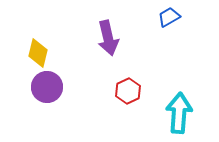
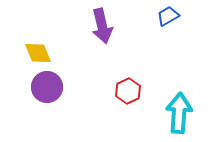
blue trapezoid: moved 1 px left, 1 px up
purple arrow: moved 6 px left, 12 px up
yellow diamond: rotated 36 degrees counterclockwise
